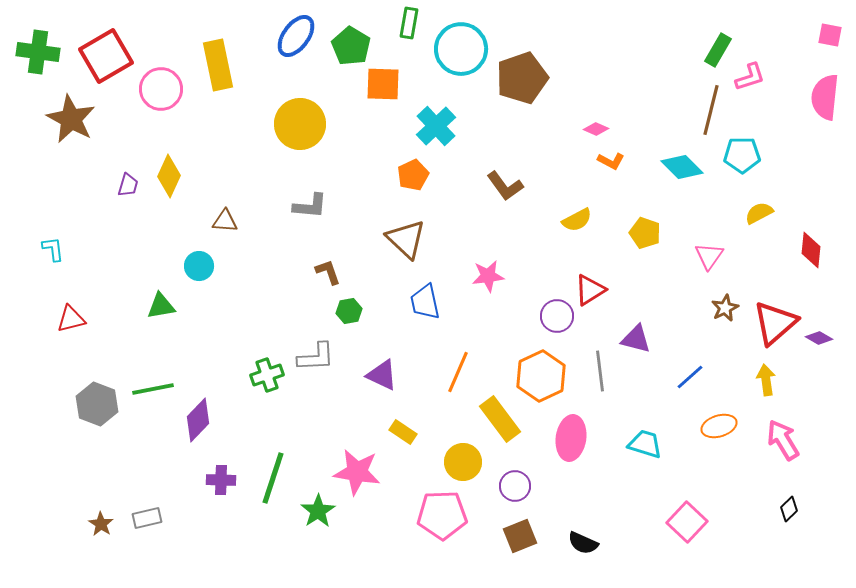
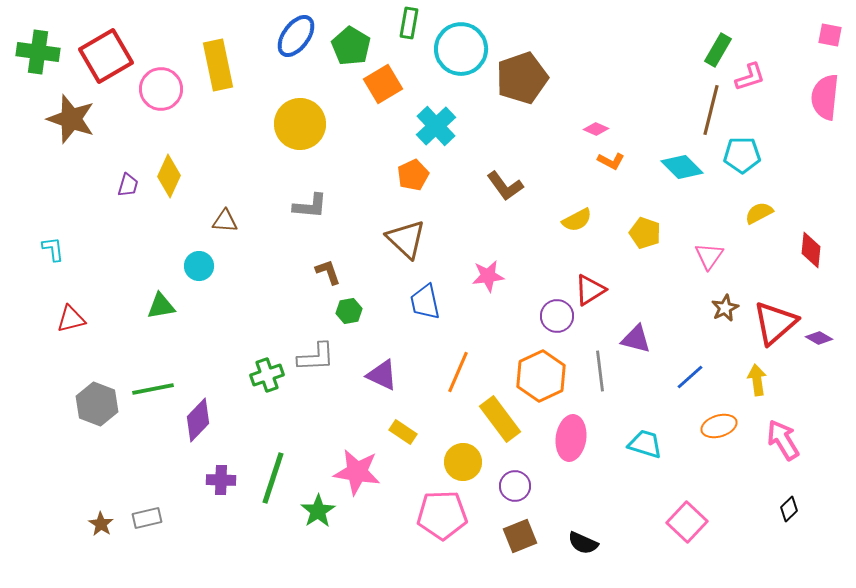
orange square at (383, 84): rotated 33 degrees counterclockwise
brown star at (71, 119): rotated 9 degrees counterclockwise
yellow arrow at (766, 380): moved 9 px left
